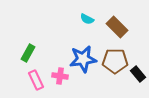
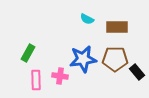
brown rectangle: rotated 45 degrees counterclockwise
brown pentagon: moved 2 px up
black rectangle: moved 1 px left, 2 px up
pink rectangle: rotated 24 degrees clockwise
